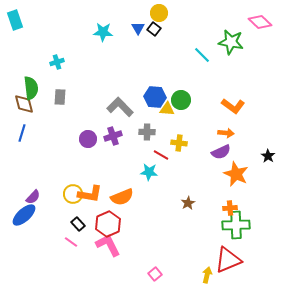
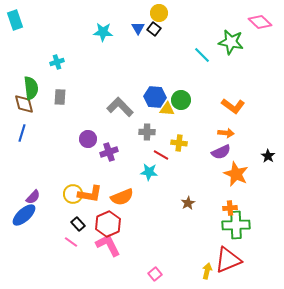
purple cross at (113, 136): moved 4 px left, 16 px down
yellow arrow at (207, 275): moved 4 px up
